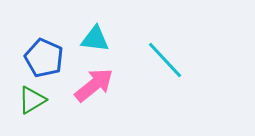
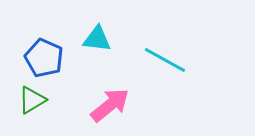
cyan triangle: moved 2 px right
cyan line: rotated 18 degrees counterclockwise
pink arrow: moved 16 px right, 20 px down
